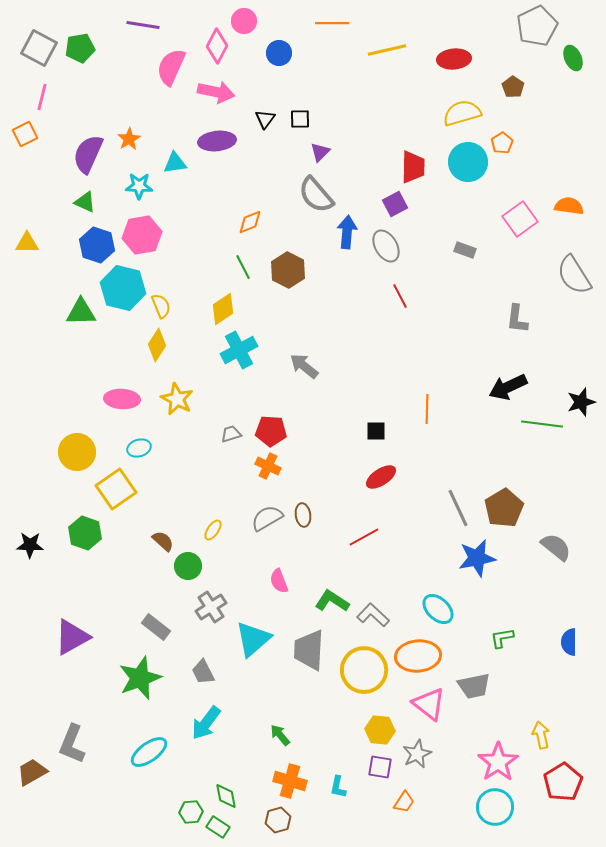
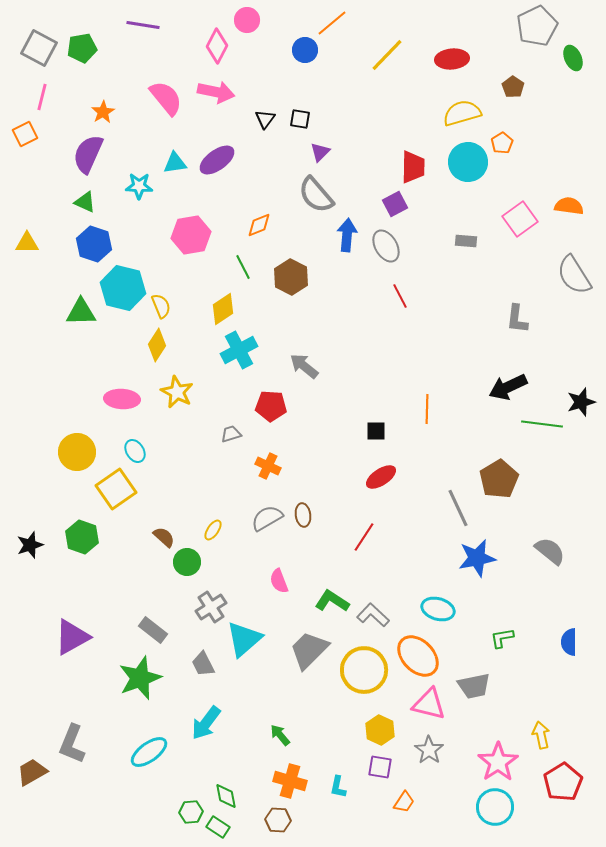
pink circle at (244, 21): moved 3 px right, 1 px up
orange line at (332, 23): rotated 40 degrees counterclockwise
green pentagon at (80, 48): moved 2 px right
yellow line at (387, 50): moved 5 px down; rotated 33 degrees counterclockwise
blue circle at (279, 53): moved 26 px right, 3 px up
red ellipse at (454, 59): moved 2 px left
pink semicircle at (171, 67): moved 5 px left, 31 px down; rotated 117 degrees clockwise
black square at (300, 119): rotated 10 degrees clockwise
orange star at (129, 139): moved 26 px left, 27 px up
purple ellipse at (217, 141): moved 19 px down; rotated 30 degrees counterclockwise
orange diamond at (250, 222): moved 9 px right, 3 px down
blue arrow at (347, 232): moved 3 px down
pink hexagon at (142, 235): moved 49 px right
blue hexagon at (97, 245): moved 3 px left, 1 px up
gray rectangle at (465, 250): moved 1 px right, 9 px up; rotated 15 degrees counterclockwise
brown hexagon at (288, 270): moved 3 px right, 7 px down
yellow star at (177, 399): moved 7 px up
red pentagon at (271, 431): moved 25 px up
cyan ellipse at (139, 448): moved 4 px left, 3 px down; rotated 75 degrees clockwise
brown pentagon at (504, 508): moved 5 px left, 29 px up
green hexagon at (85, 533): moved 3 px left, 4 px down
red line at (364, 537): rotated 28 degrees counterclockwise
brown semicircle at (163, 541): moved 1 px right, 4 px up
black star at (30, 545): rotated 20 degrees counterclockwise
gray semicircle at (556, 547): moved 6 px left, 4 px down
green circle at (188, 566): moved 1 px left, 4 px up
cyan ellipse at (438, 609): rotated 28 degrees counterclockwise
gray rectangle at (156, 627): moved 3 px left, 3 px down
cyan triangle at (253, 639): moved 9 px left
gray trapezoid at (309, 650): rotated 42 degrees clockwise
orange ellipse at (418, 656): rotated 51 degrees clockwise
gray trapezoid at (203, 672): moved 8 px up
pink triangle at (429, 704): rotated 24 degrees counterclockwise
yellow hexagon at (380, 730): rotated 20 degrees clockwise
gray star at (417, 754): moved 12 px right, 4 px up; rotated 12 degrees counterclockwise
brown hexagon at (278, 820): rotated 20 degrees clockwise
